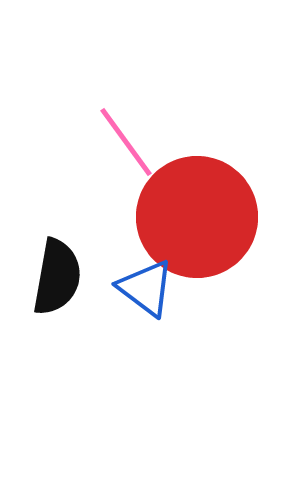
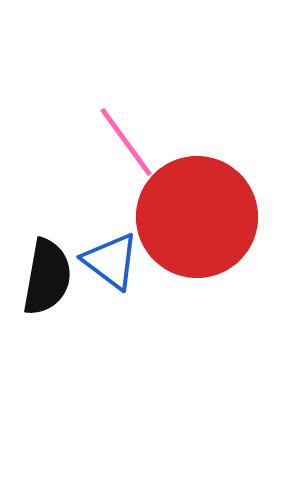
black semicircle: moved 10 px left
blue triangle: moved 35 px left, 27 px up
